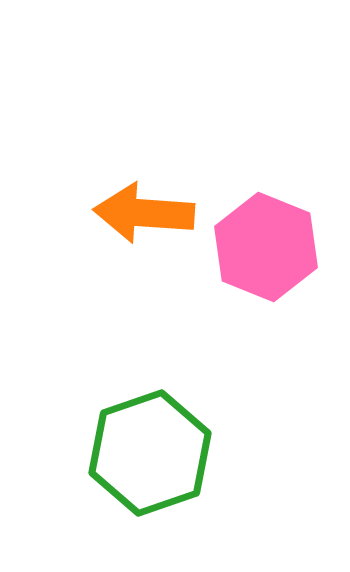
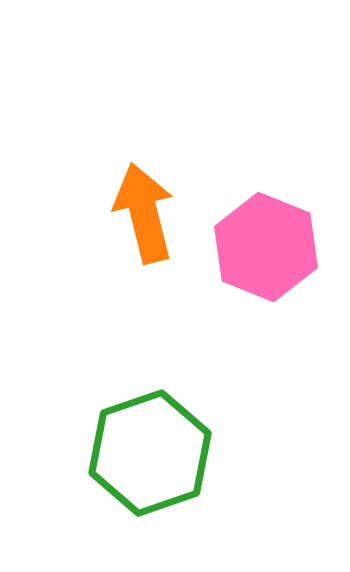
orange arrow: rotated 72 degrees clockwise
